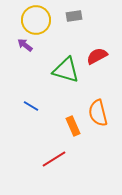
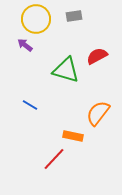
yellow circle: moved 1 px up
blue line: moved 1 px left, 1 px up
orange semicircle: rotated 52 degrees clockwise
orange rectangle: moved 10 px down; rotated 54 degrees counterclockwise
red line: rotated 15 degrees counterclockwise
